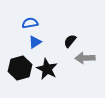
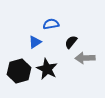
blue semicircle: moved 21 px right, 1 px down
black semicircle: moved 1 px right, 1 px down
black hexagon: moved 1 px left, 3 px down
